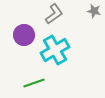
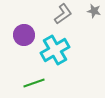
gray L-shape: moved 9 px right
